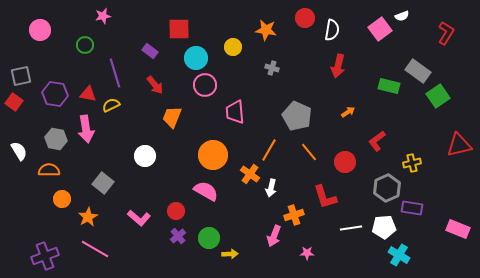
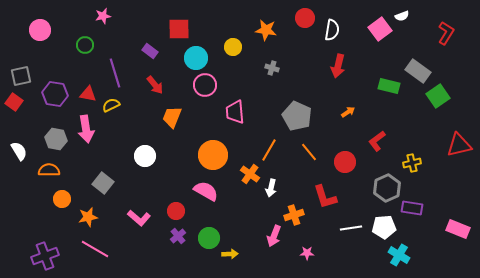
orange star at (88, 217): rotated 18 degrees clockwise
